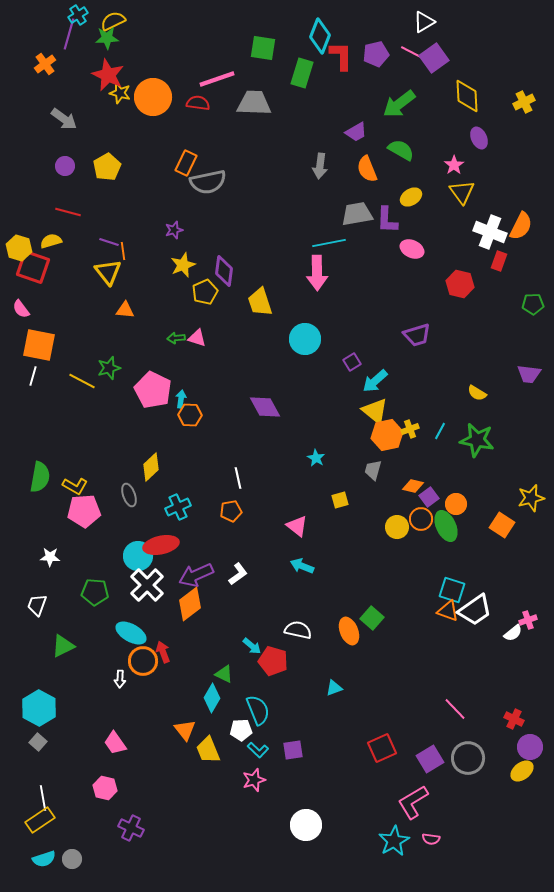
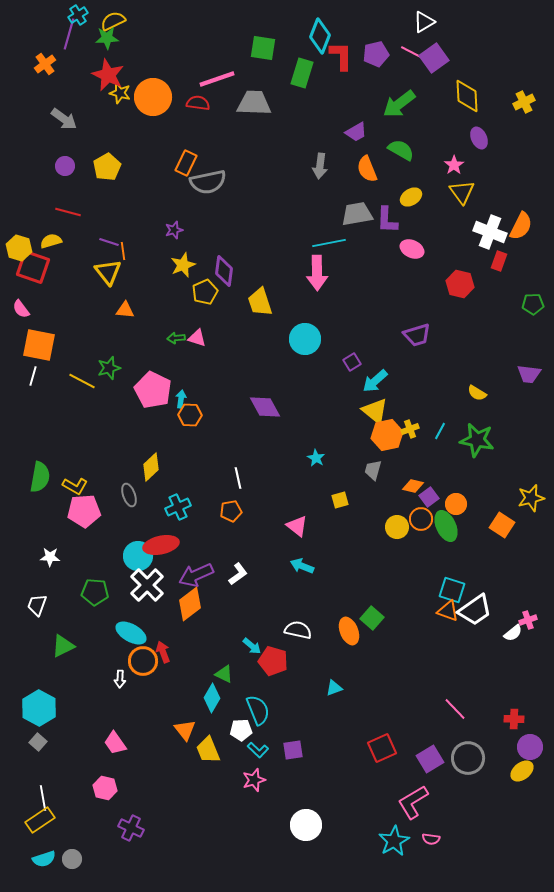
red cross at (514, 719): rotated 24 degrees counterclockwise
